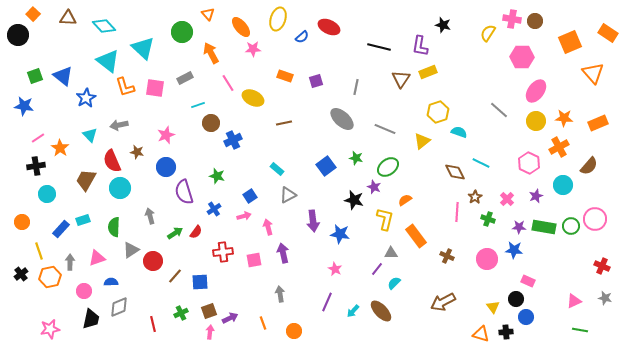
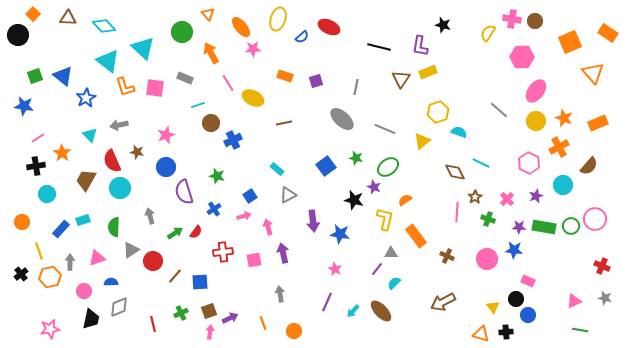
gray rectangle at (185, 78): rotated 49 degrees clockwise
orange star at (564, 118): rotated 18 degrees clockwise
orange star at (60, 148): moved 2 px right, 5 px down
blue circle at (526, 317): moved 2 px right, 2 px up
